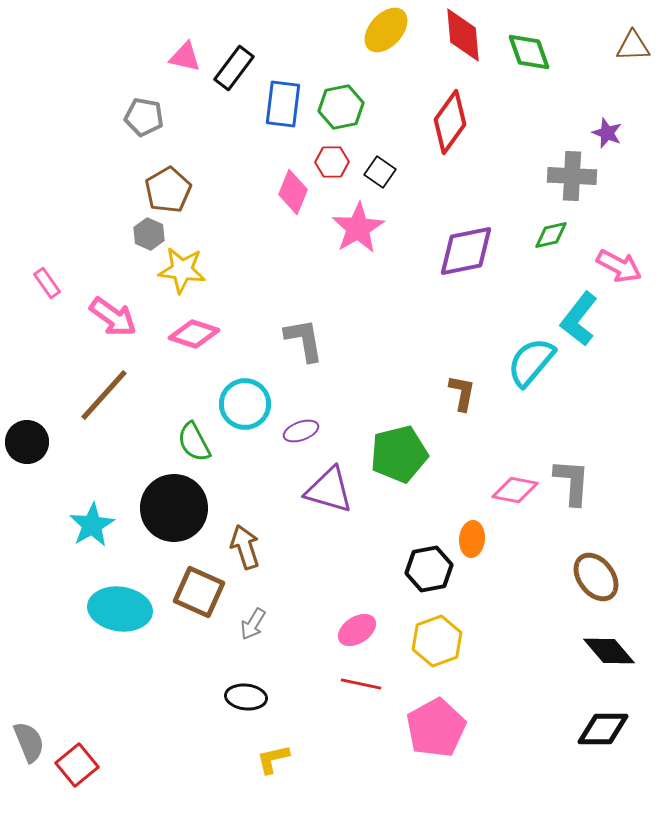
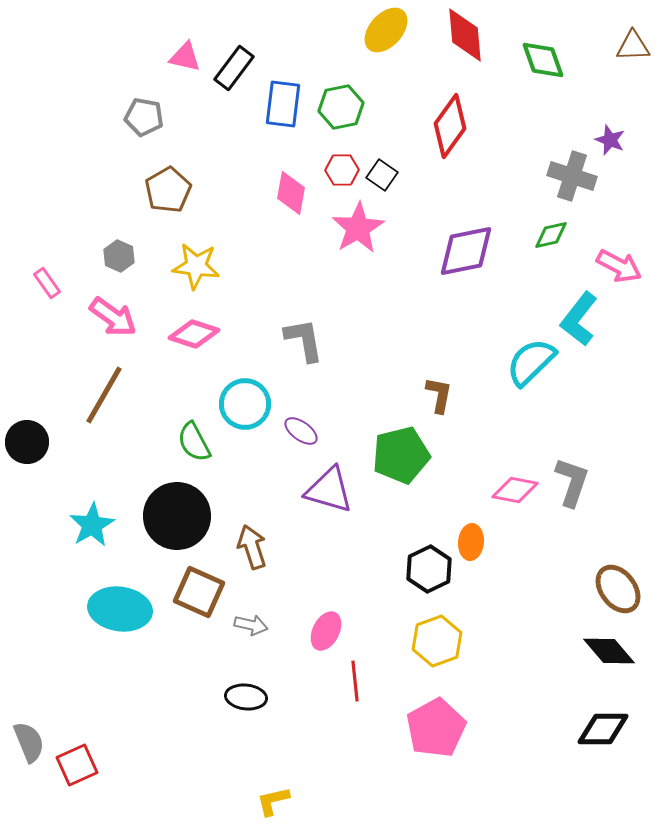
red diamond at (463, 35): moved 2 px right
green diamond at (529, 52): moved 14 px right, 8 px down
red diamond at (450, 122): moved 4 px down
purple star at (607, 133): moved 3 px right, 7 px down
red hexagon at (332, 162): moved 10 px right, 8 px down
black square at (380, 172): moved 2 px right, 3 px down
gray cross at (572, 176): rotated 15 degrees clockwise
pink diamond at (293, 192): moved 2 px left, 1 px down; rotated 12 degrees counterclockwise
gray hexagon at (149, 234): moved 30 px left, 22 px down
yellow star at (182, 270): moved 14 px right, 4 px up
cyan semicircle at (531, 362): rotated 6 degrees clockwise
brown L-shape at (462, 393): moved 23 px left, 2 px down
brown line at (104, 395): rotated 12 degrees counterclockwise
purple ellipse at (301, 431): rotated 56 degrees clockwise
green pentagon at (399, 454): moved 2 px right, 1 px down
gray L-shape at (572, 482): rotated 15 degrees clockwise
black circle at (174, 508): moved 3 px right, 8 px down
orange ellipse at (472, 539): moved 1 px left, 3 px down
brown arrow at (245, 547): moved 7 px right
black hexagon at (429, 569): rotated 15 degrees counterclockwise
brown ellipse at (596, 577): moved 22 px right, 12 px down
gray arrow at (253, 624): moved 2 px left, 1 px down; rotated 108 degrees counterclockwise
pink ellipse at (357, 630): moved 31 px left, 1 px down; rotated 30 degrees counterclockwise
red line at (361, 684): moved 6 px left, 3 px up; rotated 72 degrees clockwise
yellow L-shape at (273, 759): moved 42 px down
red square at (77, 765): rotated 15 degrees clockwise
